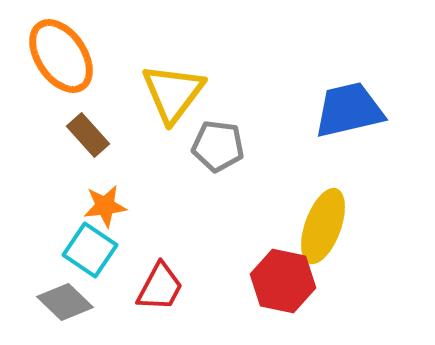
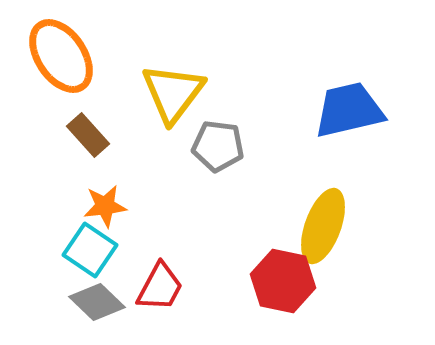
gray diamond: moved 32 px right
